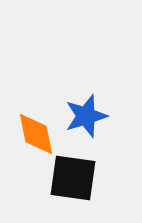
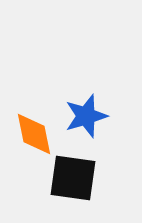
orange diamond: moved 2 px left
